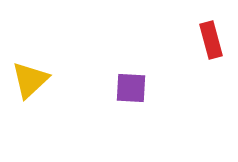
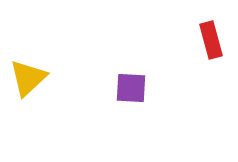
yellow triangle: moved 2 px left, 2 px up
